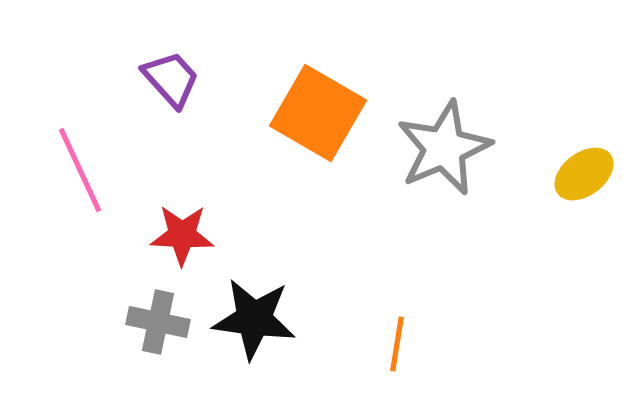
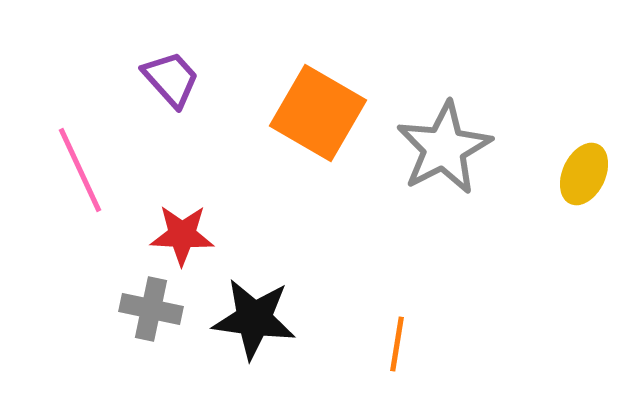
gray star: rotated 4 degrees counterclockwise
yellow ellipse: rotated 28 degrees counterclockwise
gray cross: moved 7 px left, 13 px up
